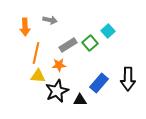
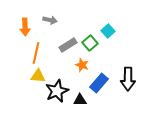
orange star: moved 23 px right; rotated 24 degrees clockwise
